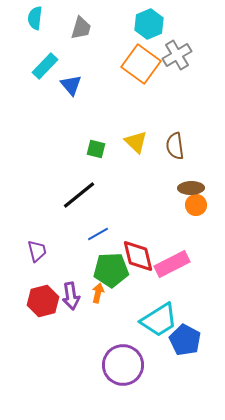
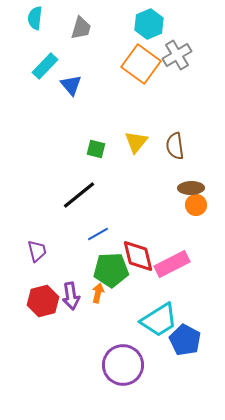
yellow triangle: rotated 25 degrees clockwise
